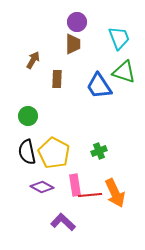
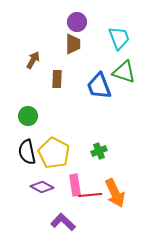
blue trapezoid: rotated 12 degrees clockwise
